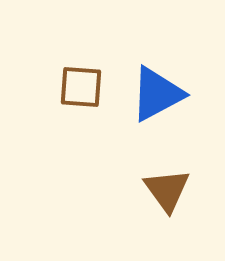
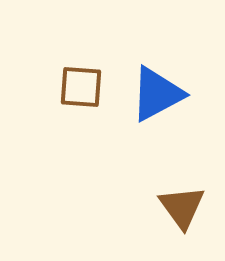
brown triangle: moved 15 px right, 17 px down
